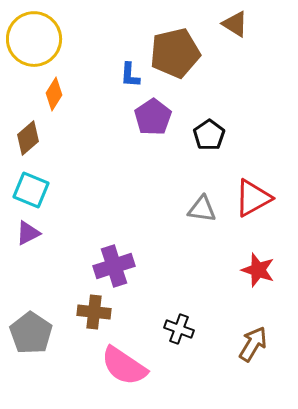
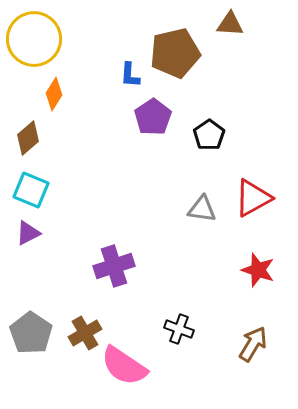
brown triangle: moved 5 px left; rotated 28 degrees counterclockwise
brown cross: moved 9 px left, 21 px down; rotated 36 degrees counterclockwise
